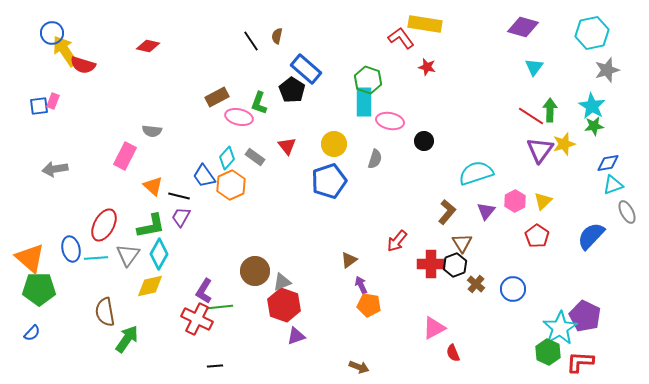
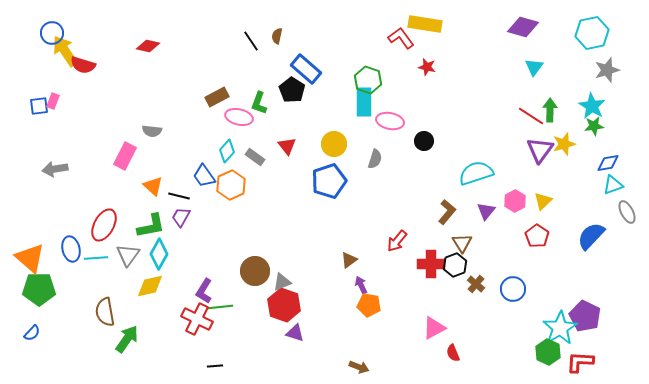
cyan diamond at (227, 158): moved 7 px up
purple triangle at (296, 336): moved 1 px left, 3 px up; rotated 36 degrees clockwise
